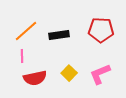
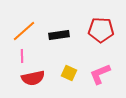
orange line: moved 2 px left
yellow square: rotated 21 degrees counterclockwise
red semicircle: moved 2 px left
